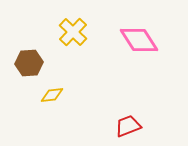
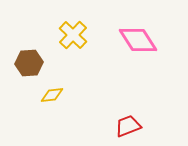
yellow cross: moved 3 px down
pink diamond: moved 1 px left
